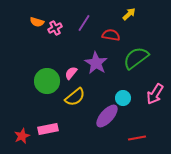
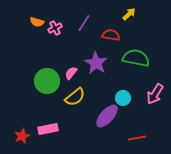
green semicircle: rotated 48 degrees clockwise
